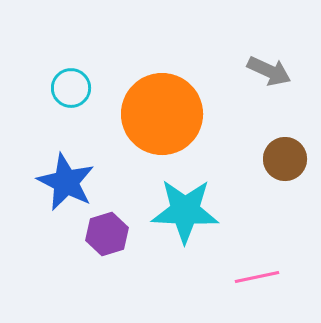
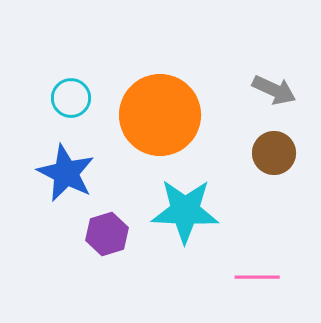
gray arrow: moved 5 px right, 19 px down
cyan circle: moved 10 px down
orange circle: moved 2 px left, 1 px down
brown circle: moved 11 px left, 6 px up
blue star: moved 9 px up
pink line: rotated 12 degrees clockwise
